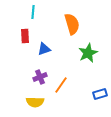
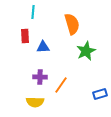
blue triangle: moved 1 px left, 2 px up; rotated 16 degrees clockwise
green star: moved 2 px left, 2 px up
purple cross: rotated 24 degrees clockwise
